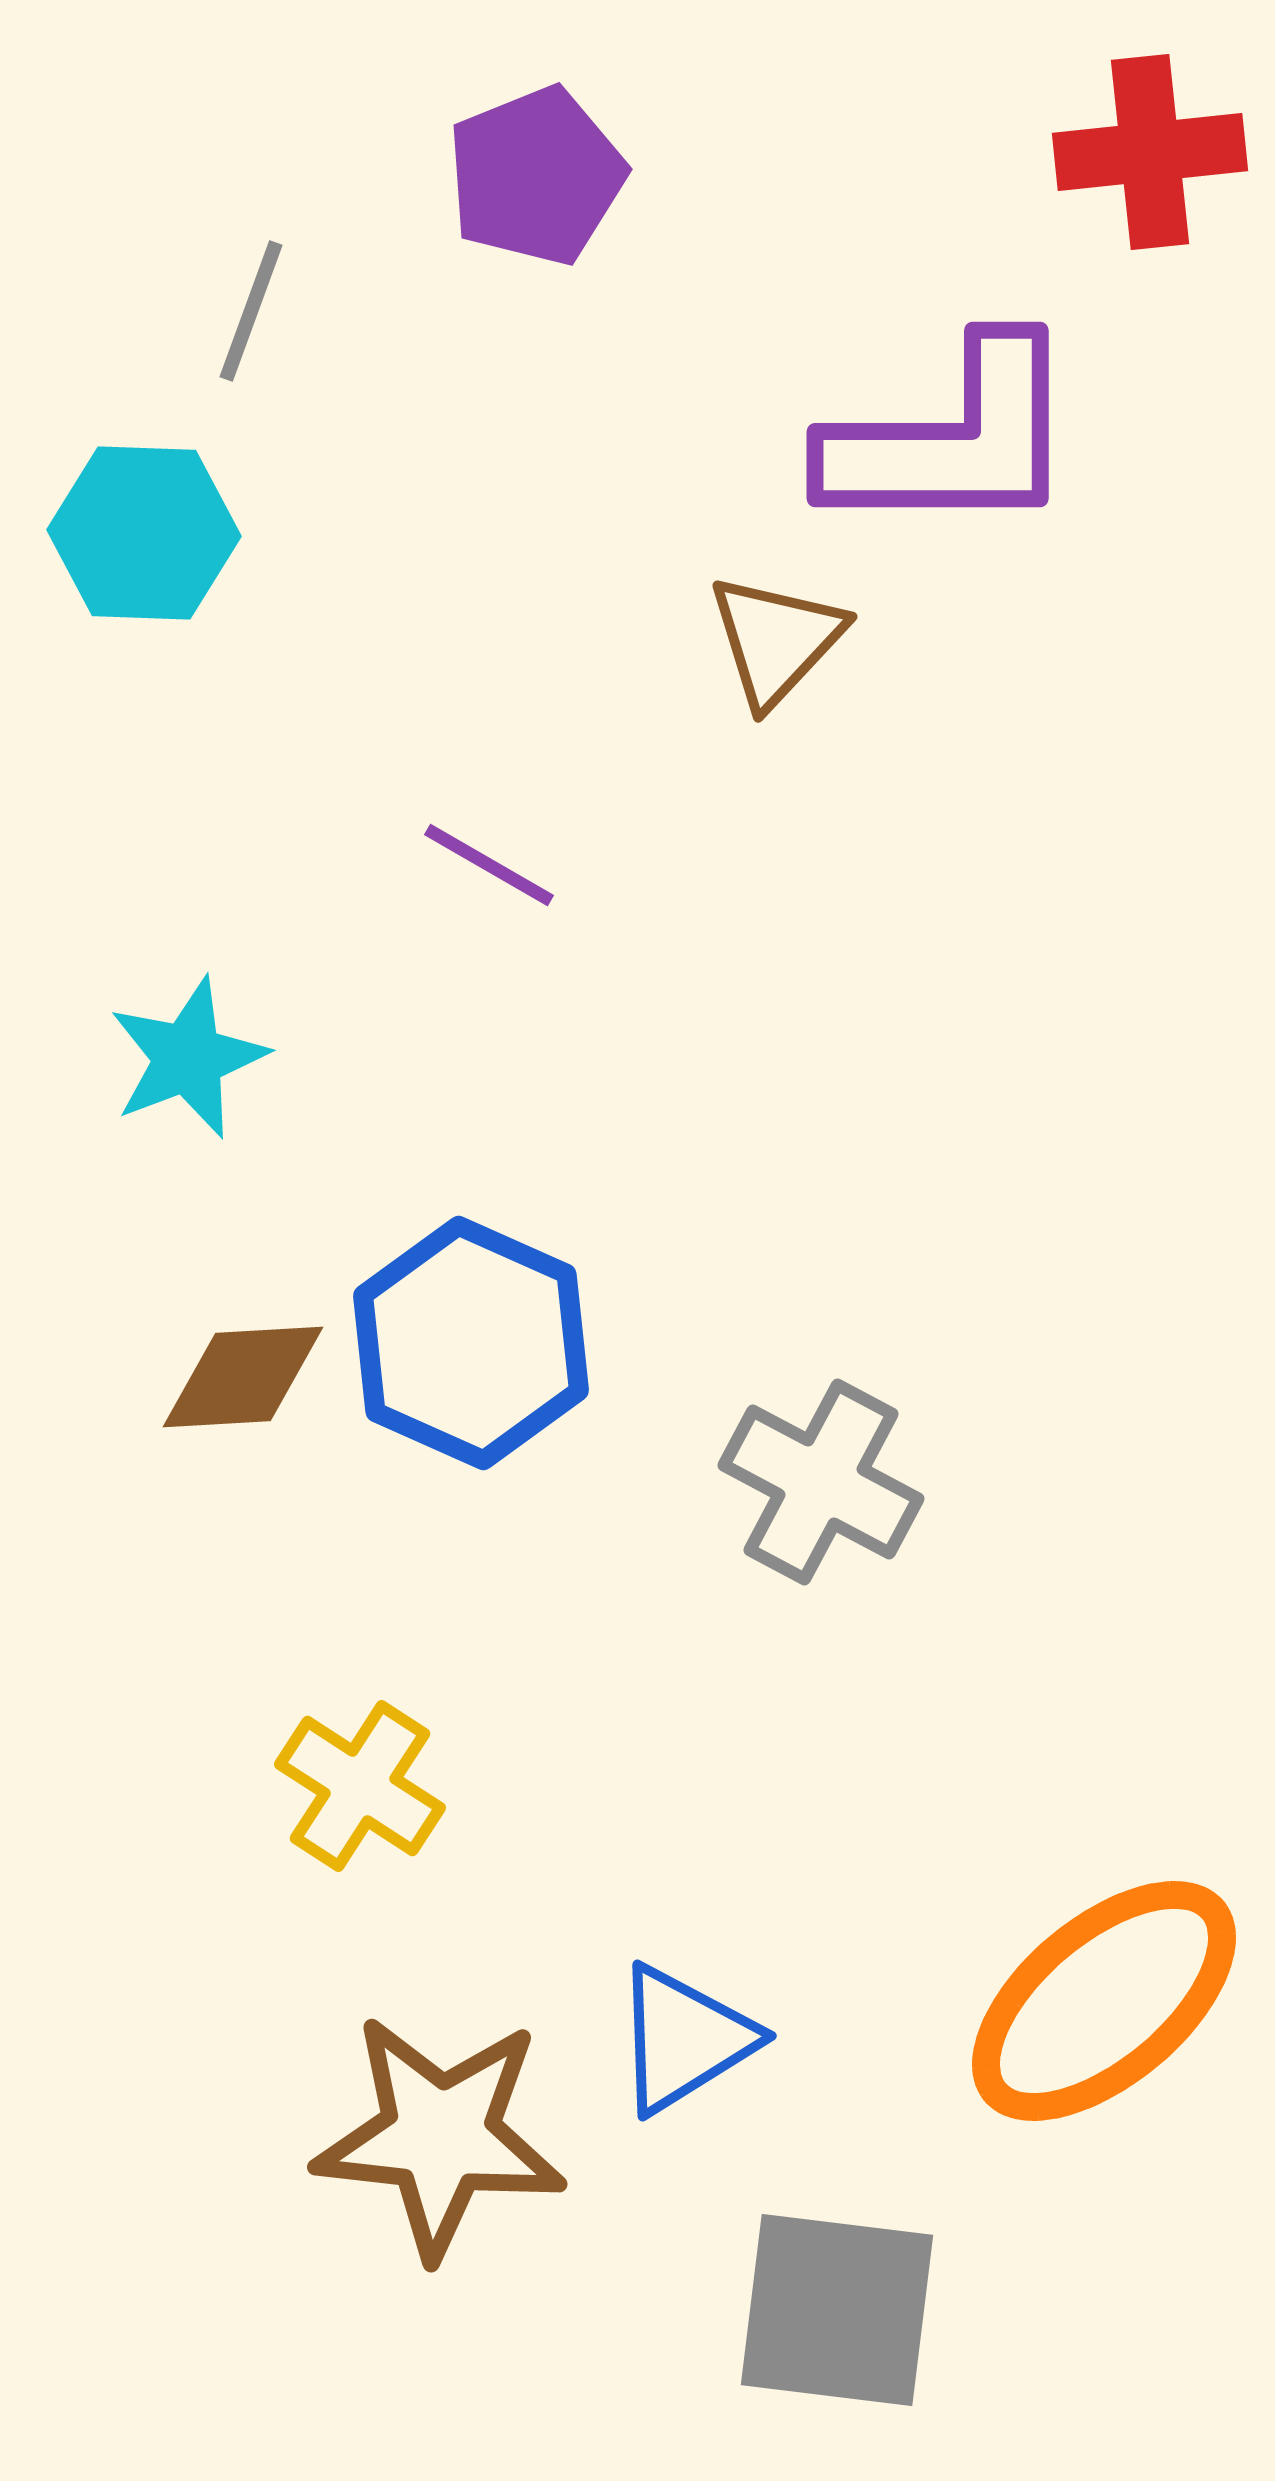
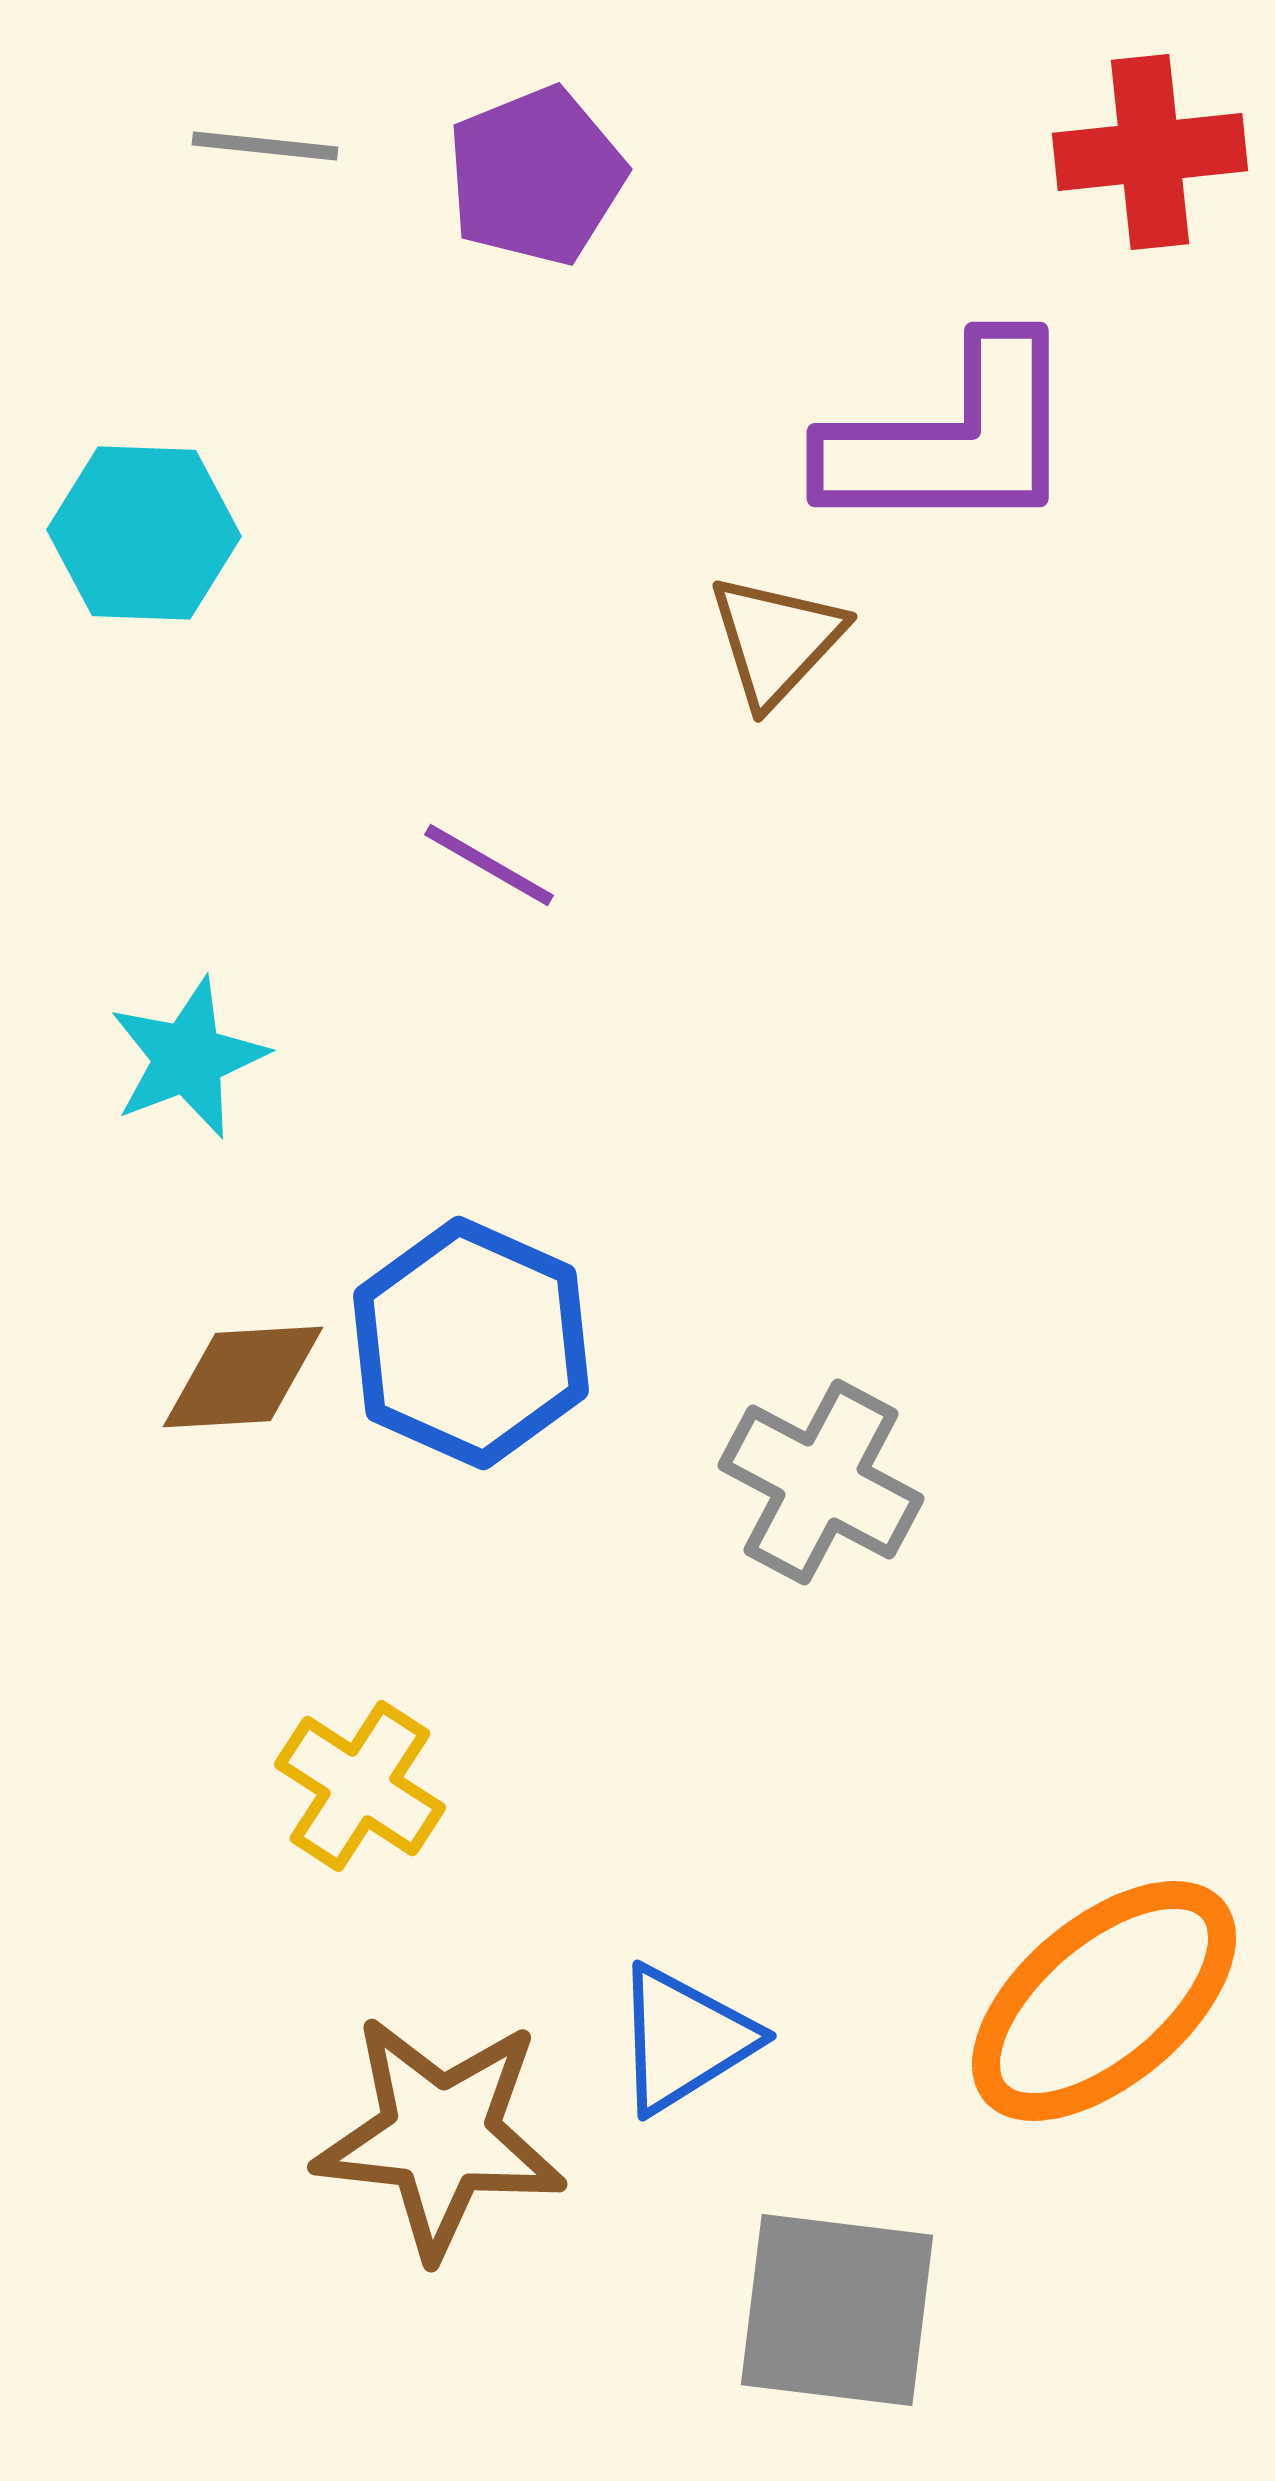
gray line: moved 14 px right, 165 px up; rotated 76 degrees clockwise
